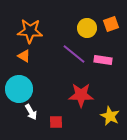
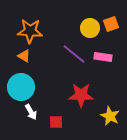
yellow circle: moved 3 px right
pink rectangle: moved 3 px up
cyan circle: moved 2 px right, 2 px up
